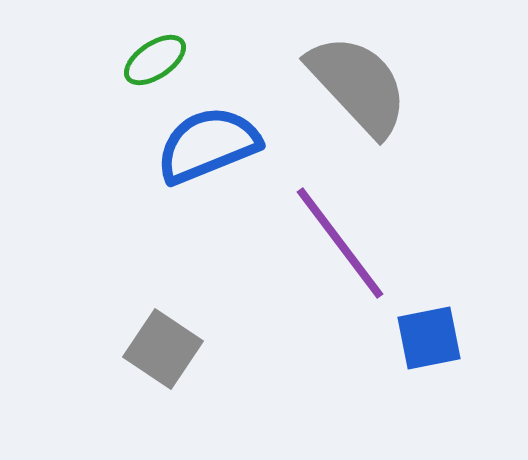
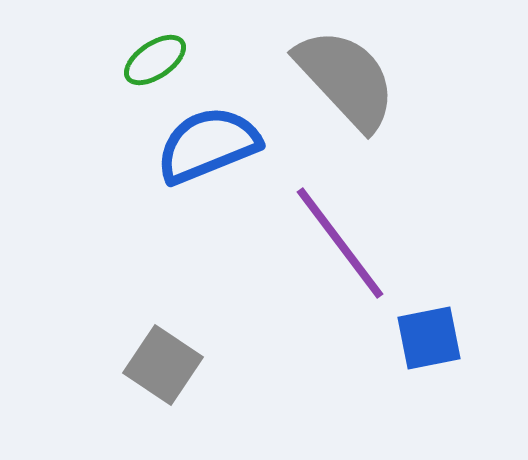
gray semicircle: moved 12 px left, 6 px up
gray square: moved 16 px down
